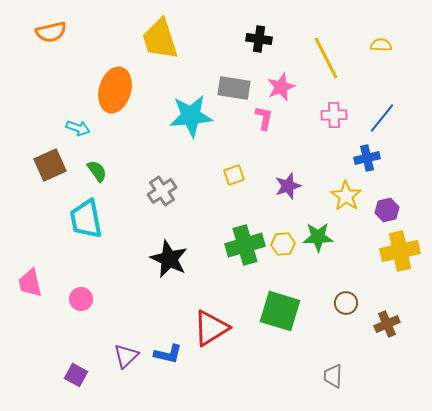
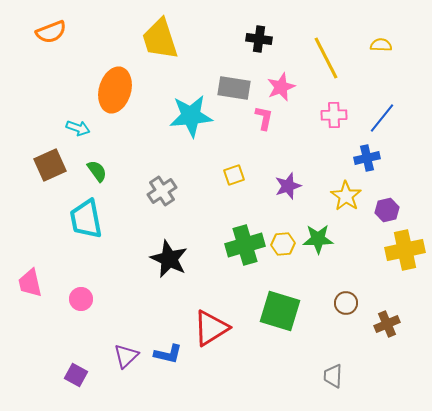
orange semicircle: rotated 8 degrees counterclockwise
green star: moved 2 px down
yellow cross: moved 5 px right, 1 px up
